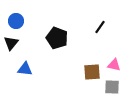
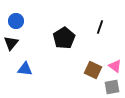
black line: rotated 16 degrees counterclockwise
black pentagon: moved 7 px right; rotated 20 degrees clockwise
pink triangle: moved 1 px right, 1 px down; rotated 24 degrees clockwise
brown square: moved 1 px right, 2 px up; rotated 30 degrees clockwise
gray square: rotated 14 degrees counterclockwise
